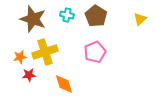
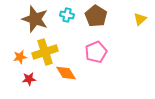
brown star: moved 2 px right
pink pentagon: moved 1 px right
red star: moved 4 px down
orange diamond: moved 2 px right, 11 px up; rotated 15 degrees counterclockwise
